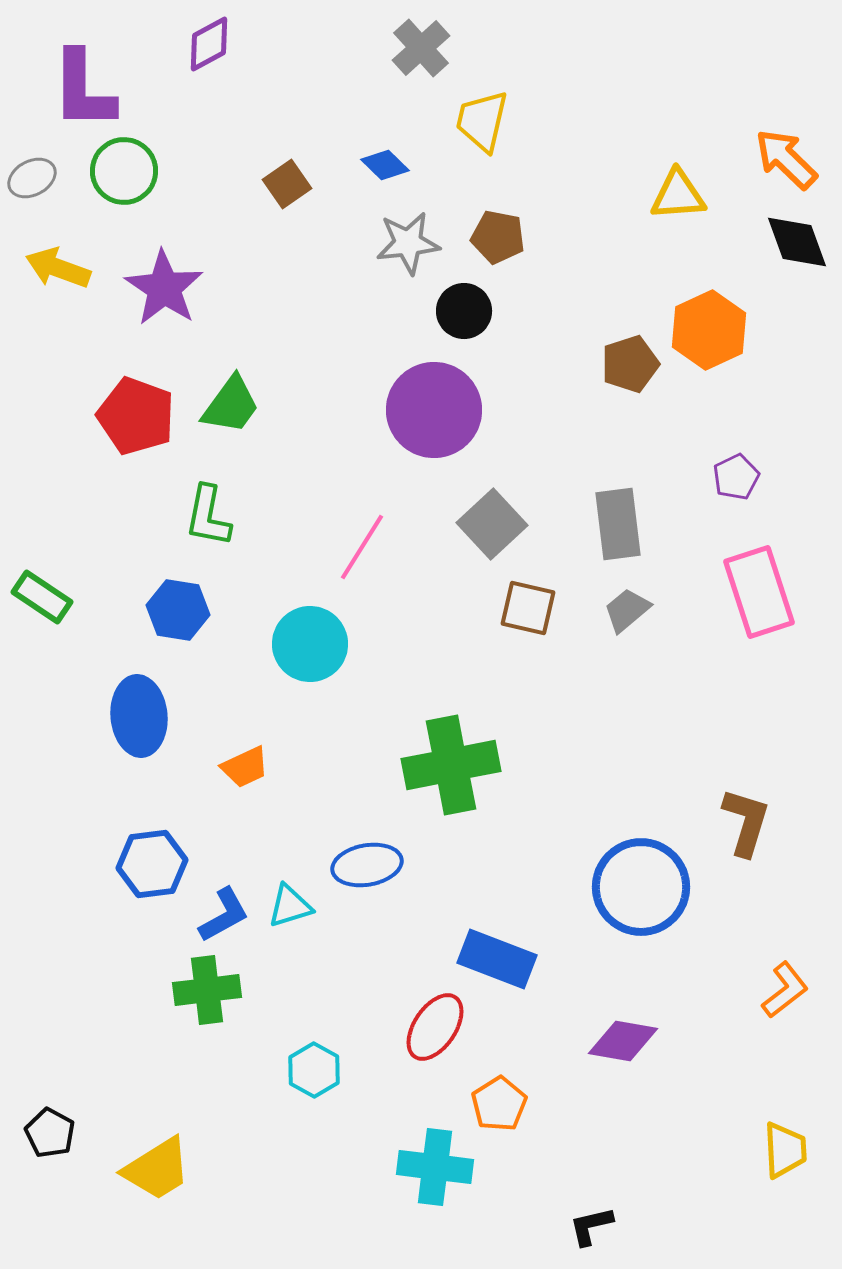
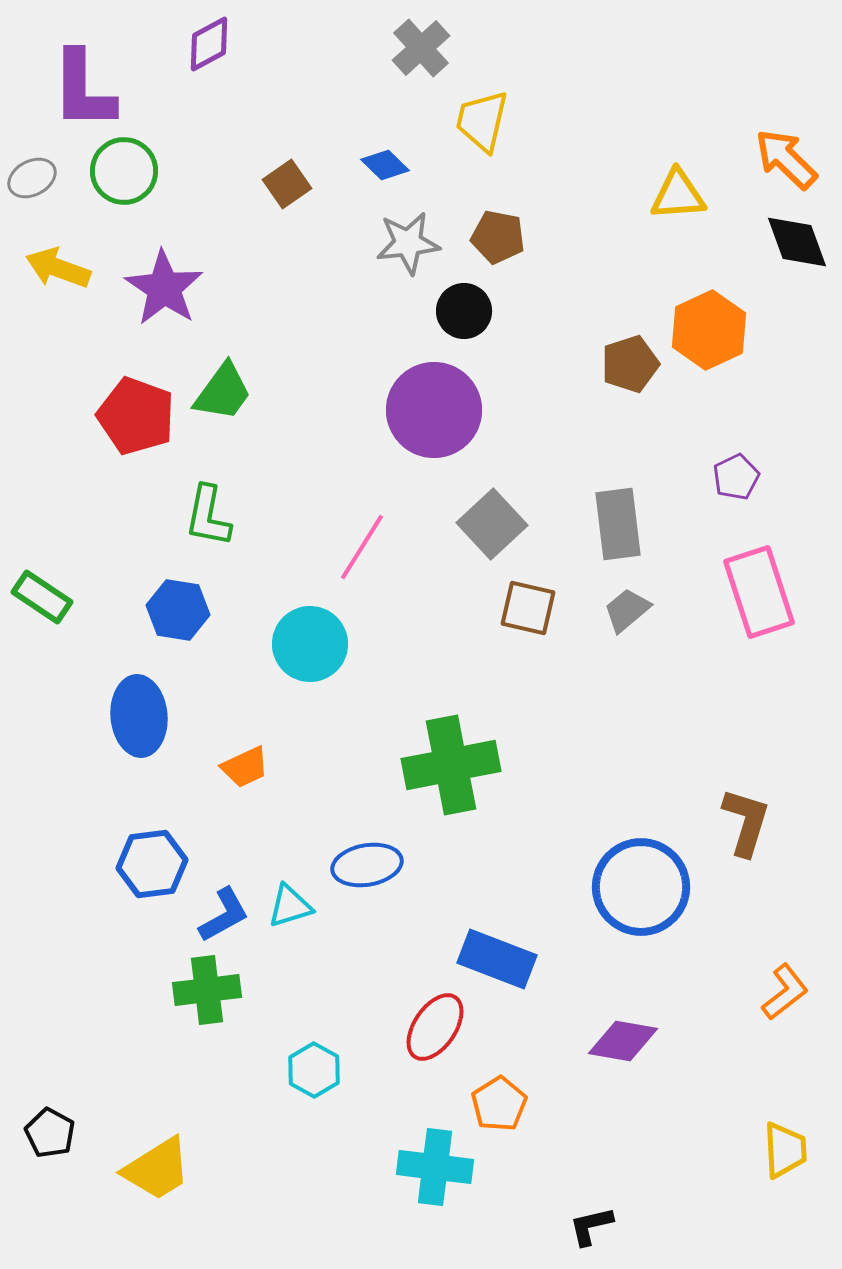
green trapezoid at (231, 405): moved 8 px left, 13 px up
orange L-shape at (785, 990): moved 2 px down
